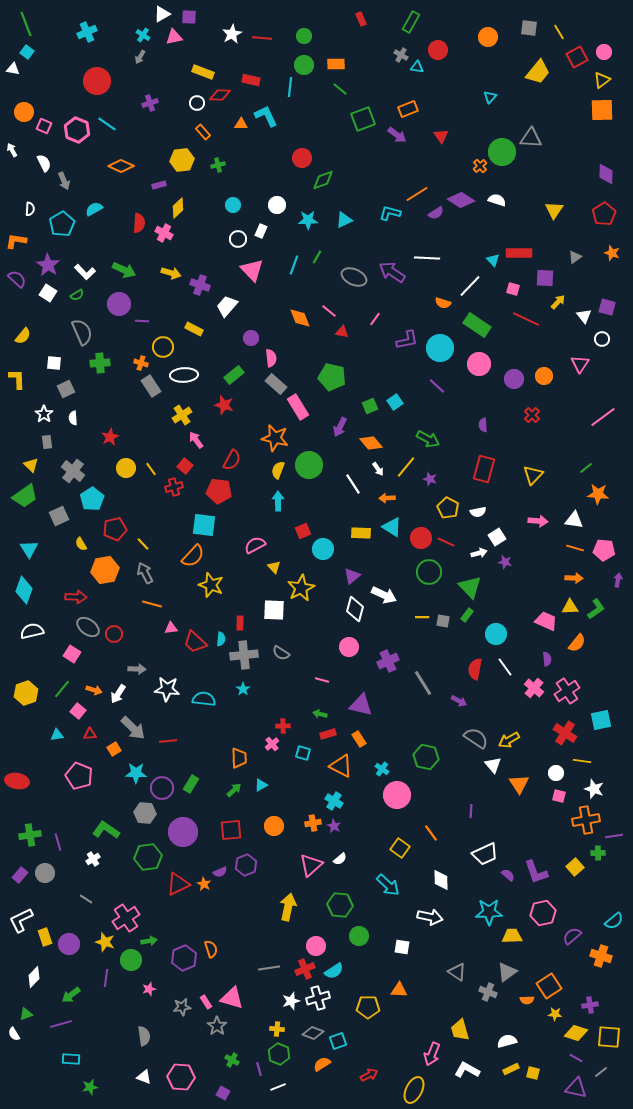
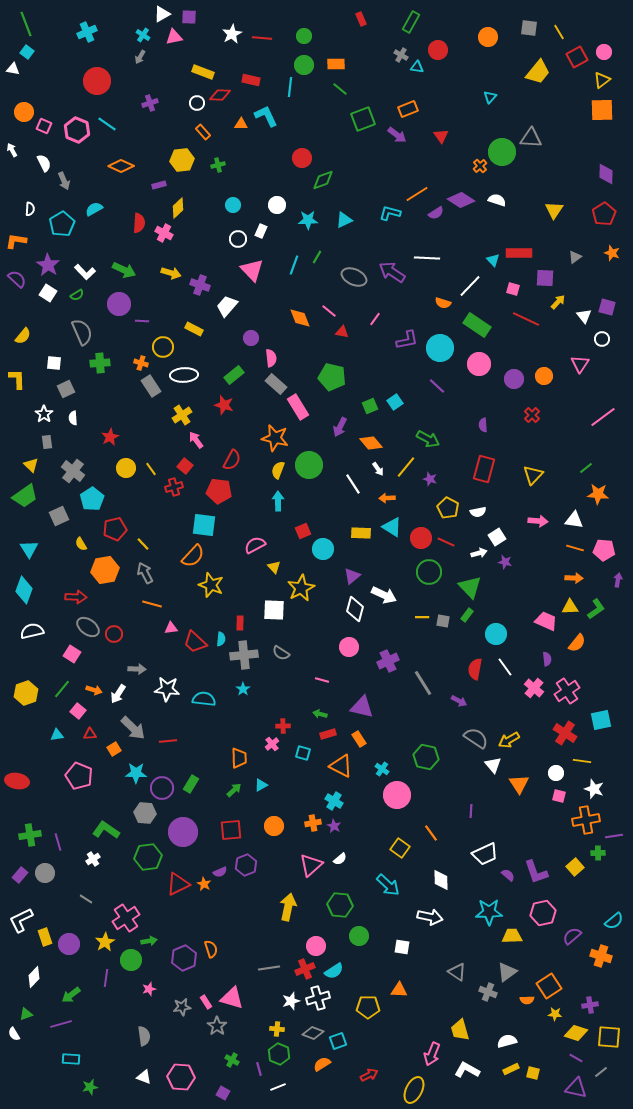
purple triangle at (361, 705): moved 1 px right, 2 px down
yellow star at (105, 942): rotated 24 degrees clockwise
